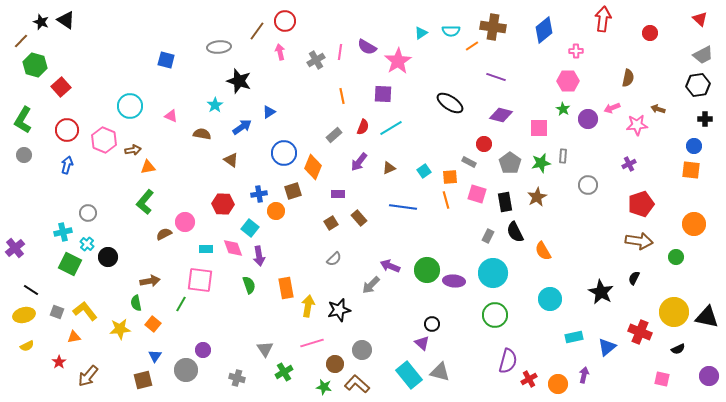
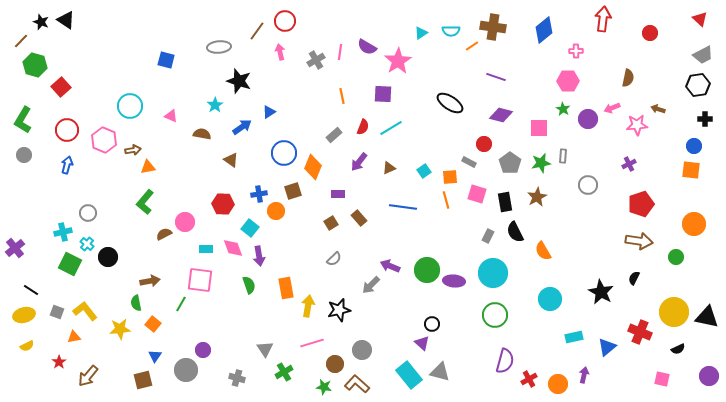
purple semicircle at (508, 361): moved 3 px left
